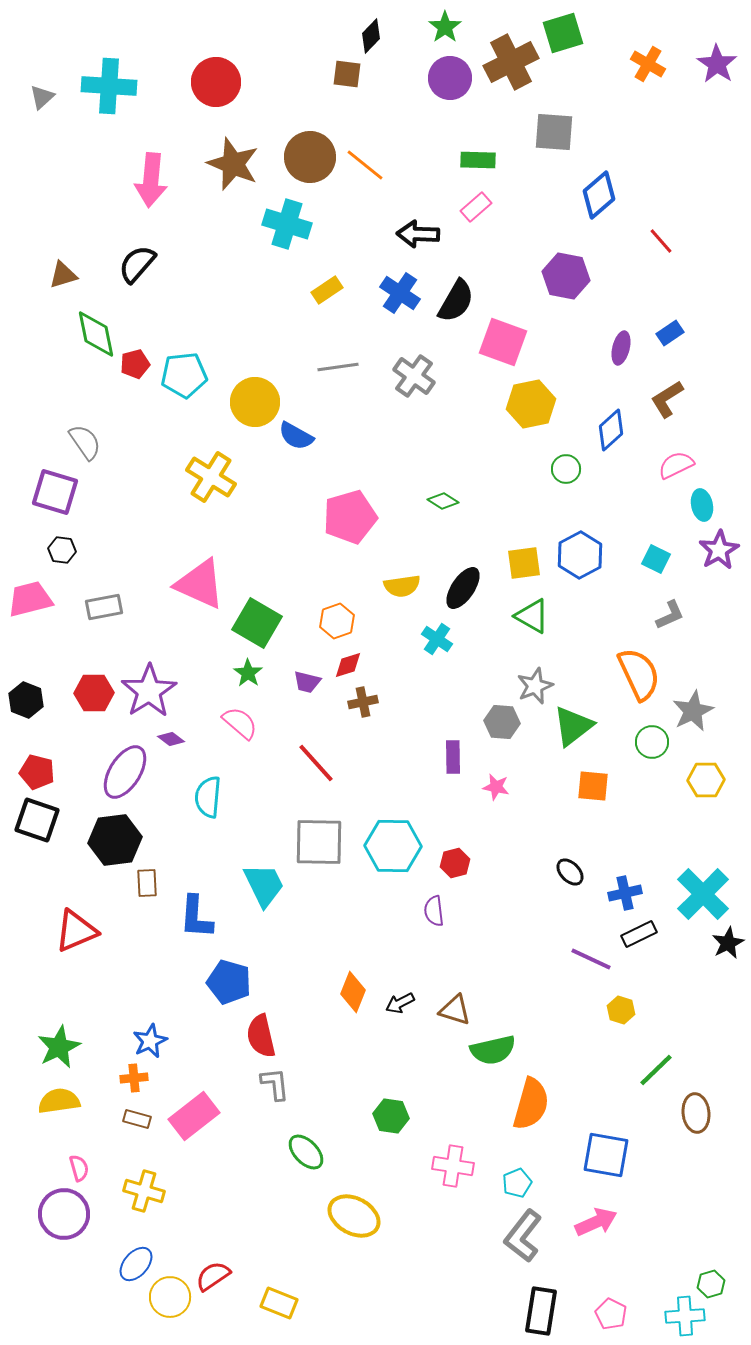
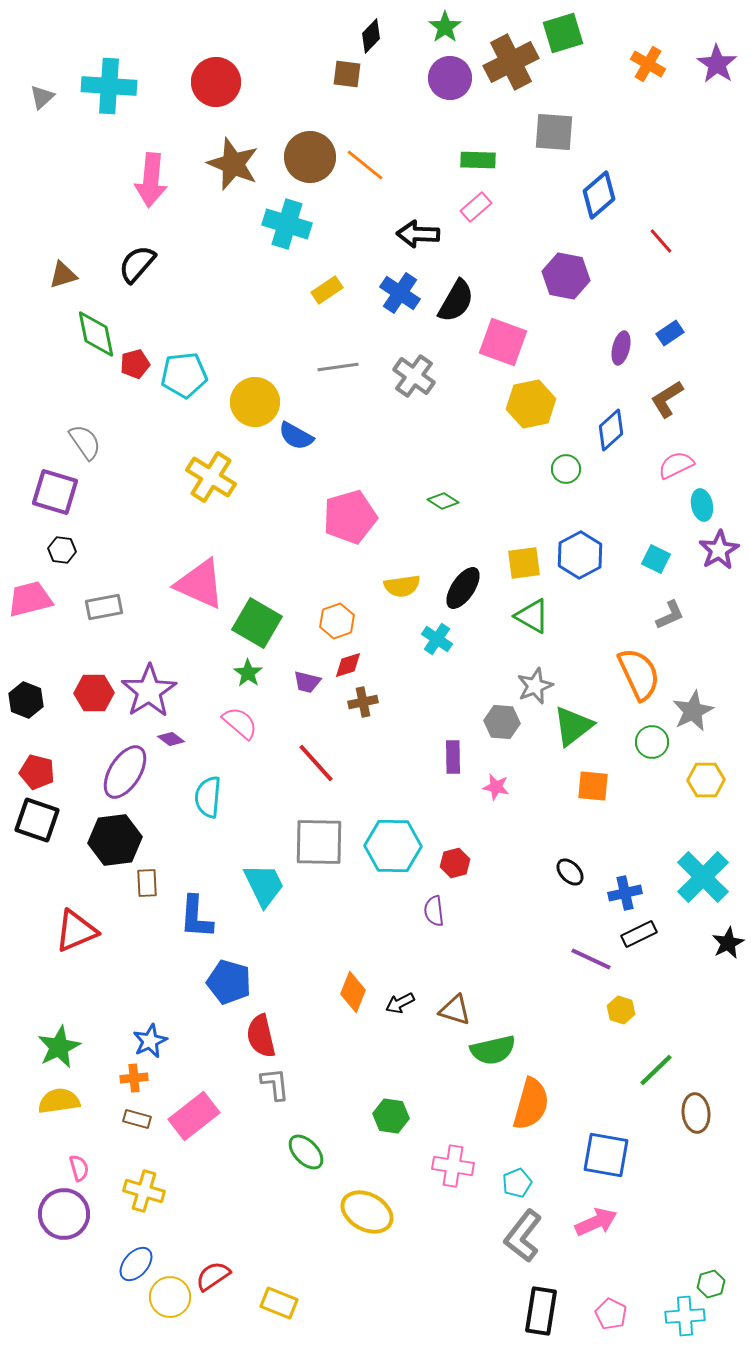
cyan cross at (703, 894): moved 17 px up
yellow ellipse at (354, 1216): moved 13 px right, 4 px up
